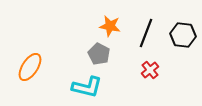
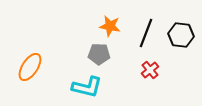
black hexagon: moved 2 px left
gray pentagon: rotated 25 degrees counterclockwise
